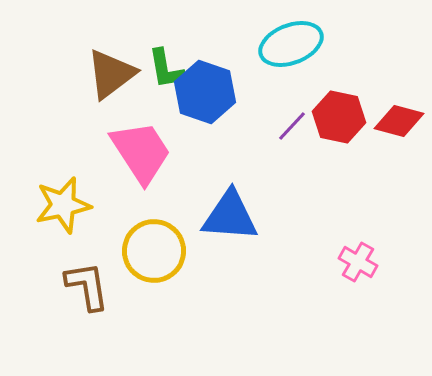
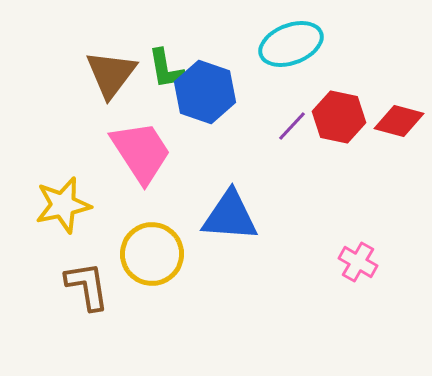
brown triangle: rotated 16 degrees counterclockwise
yellow circle: moved 2 px left, 3 px down
